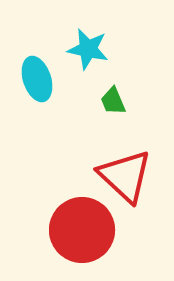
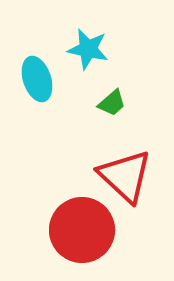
green trapezoid: moved 1 px left, 2 px down; rotated 108 degrees counterclockwise
